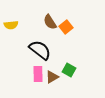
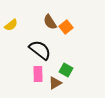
yellow semicircle: rotated 32 degrees counterclockwise
green square: moved 3 px left
brown triangle: moved 3 px right, 6 px down
